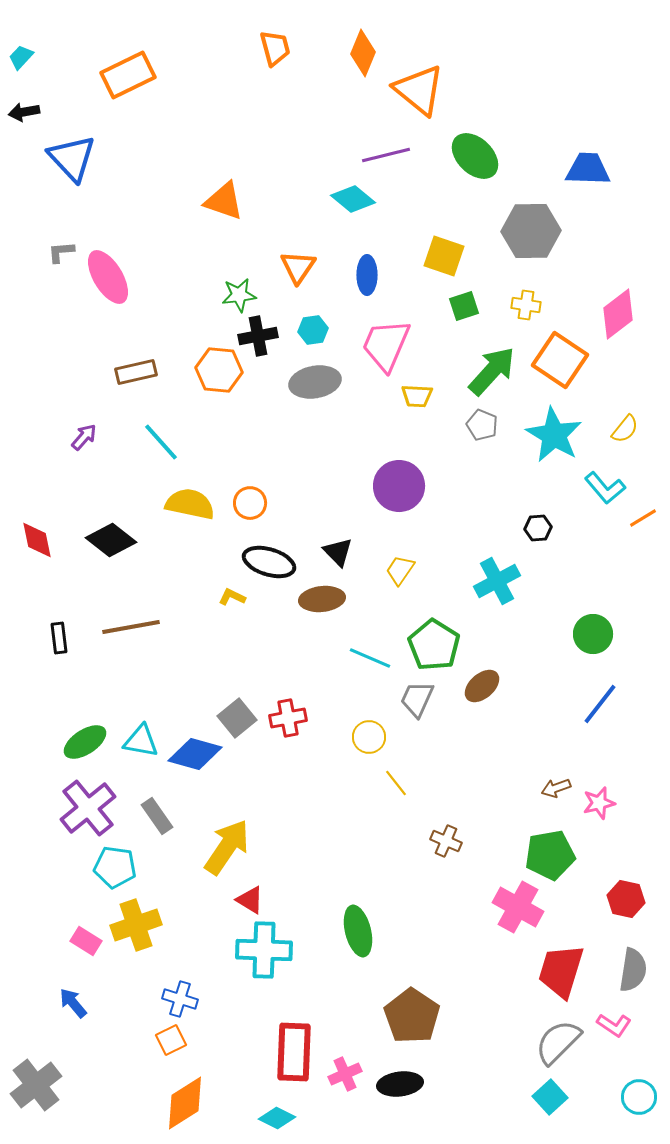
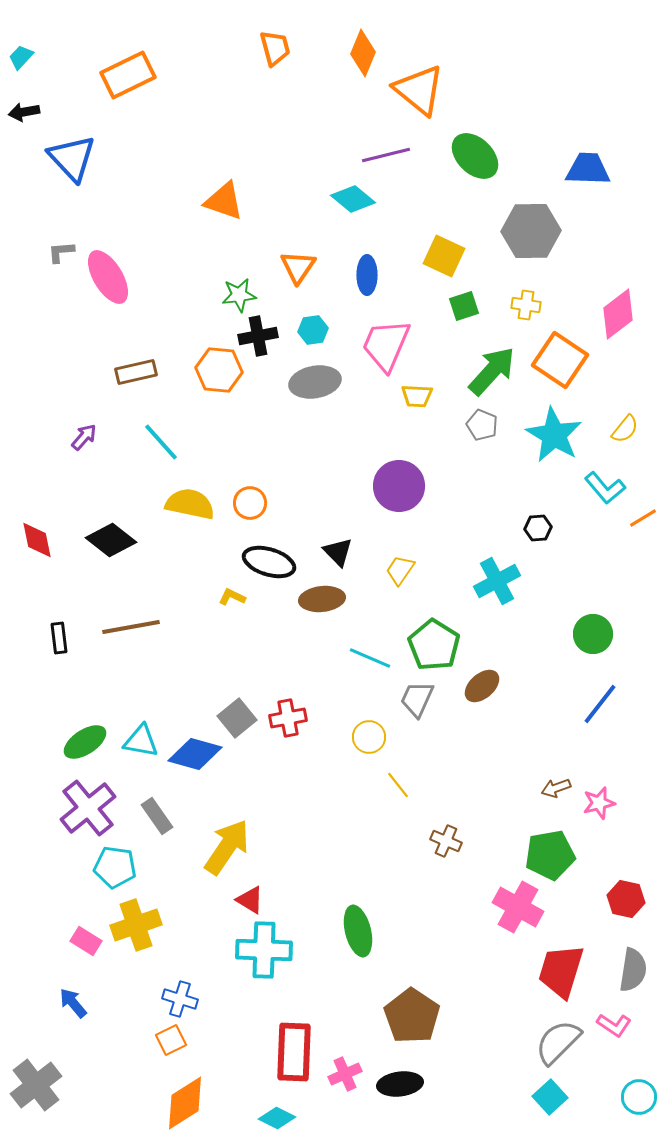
yellow square at (444, 256): rotated 6 degrees clockwise
yellow line at (396, 783): moved 2 px right, 2 px down
